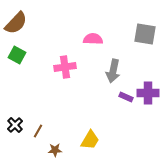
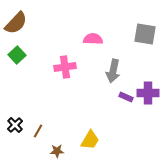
green square: rotated 18 degrees clockwise
brown star: moved 2 px right, 1 px down
